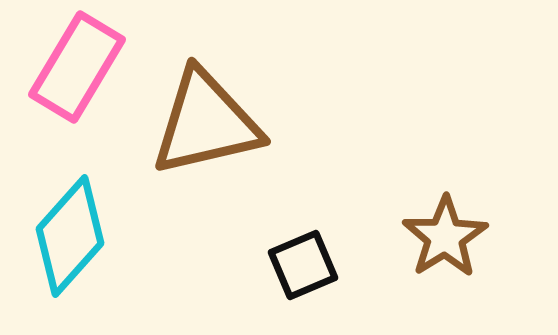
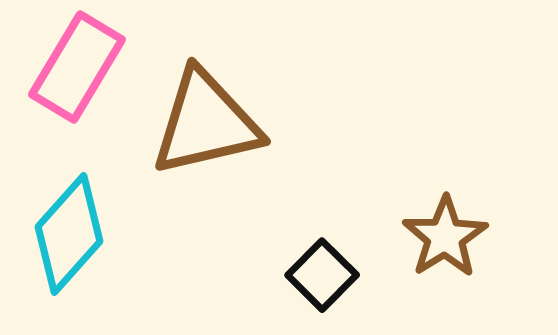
cyan diamond: moved 1 px left, 2 px up
black square: moved 19 px right, 10 px down; rotated 22 degrees counterclockwise
